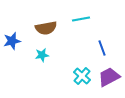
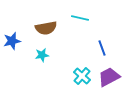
cyan line: moved 1 px left, 1 px up; rotated 24 degrees clockwise
